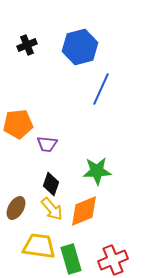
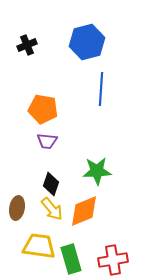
blue hexagon: moved 7 px right, 5 px up
blue line: rotated 20 degrees counterclockwise
orange pentagon: moved 25 px right, 15 px up; rotated 16 degrees clockwise
purple trapezoid: moved 3 px up
brown ellipse: moved 1 px right; rotated 20 degrees counterclockwise
red cross: rotated 12 degrees clockwise
